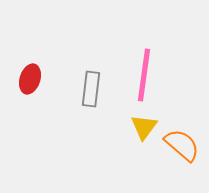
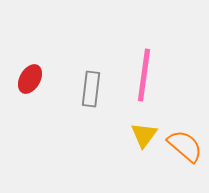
red ellipse: rotated 12 degrees clockwise
yellow triangle: moved 8 px down
orange semicircle: moved 3 px right, 1 px down
